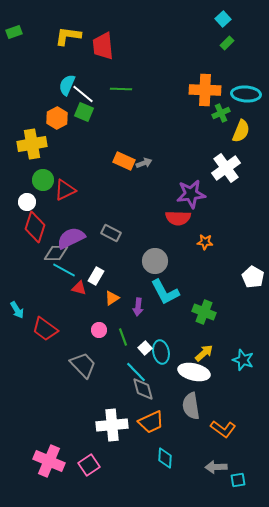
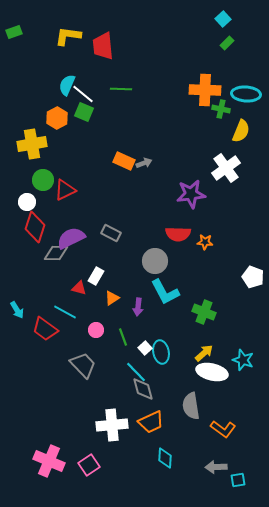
green cross at (221, 113): moved 4 px up; rotated 36 degrees clockwise
red semicircle at (178, 218): moved 16 px down
cyan line at (64, 270): moved 1 px right, 42 px down
white pentagon at (253, 277): rotated 10 degrees counterclockwise
pink circle at (99, 330): moved 3 px left
white ellipse at (194, 372): moved 18 px right
